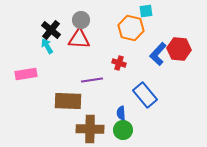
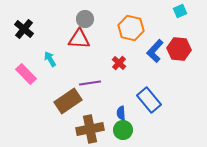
cyan square: moved 34 px right; rotated 16 degrees counterclockwise
gray circle: moved 4 px right, 1 px up
black cross: moved 27 px left, 1 px up
cyan arrow: moved 3 px right, 13 px down
blue L-shape: moved 3 px left, 3 px up
red cross: rotated 24 degrees clockwise
pink rectangle: rotated 55 degrees clockwise
purple line: moved 2 px left, 3 px down
blue rectangle: moved 4 px right, 5 px down
brown rectangle: rotated 36 degrees counterclockwise
brown cross: rotated 12 degrees counterclockwise
